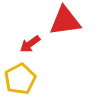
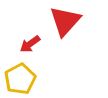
red triangle: rotated 40 degrees counterclockwise
